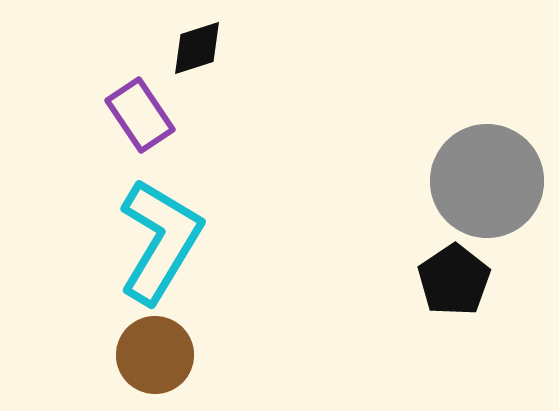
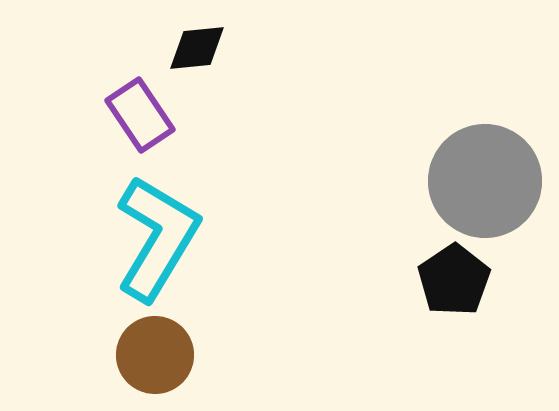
black diamond: rotated 12 degrees clockwise
gray circle: moved 2 px left
cyan L-shape: moved 3 px left, 3 px up
